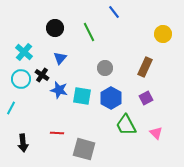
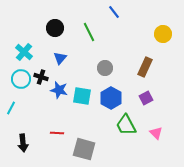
black cross: moved 1 px left, 2 px down; rotated 16 degrees counterclockwise
